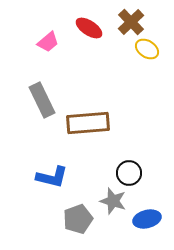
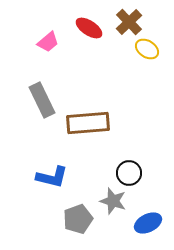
brown cross: moved 2 px left
blue ellipse: moved 1 px right, 4 px down; rotated 12 degrees counterclockwise
